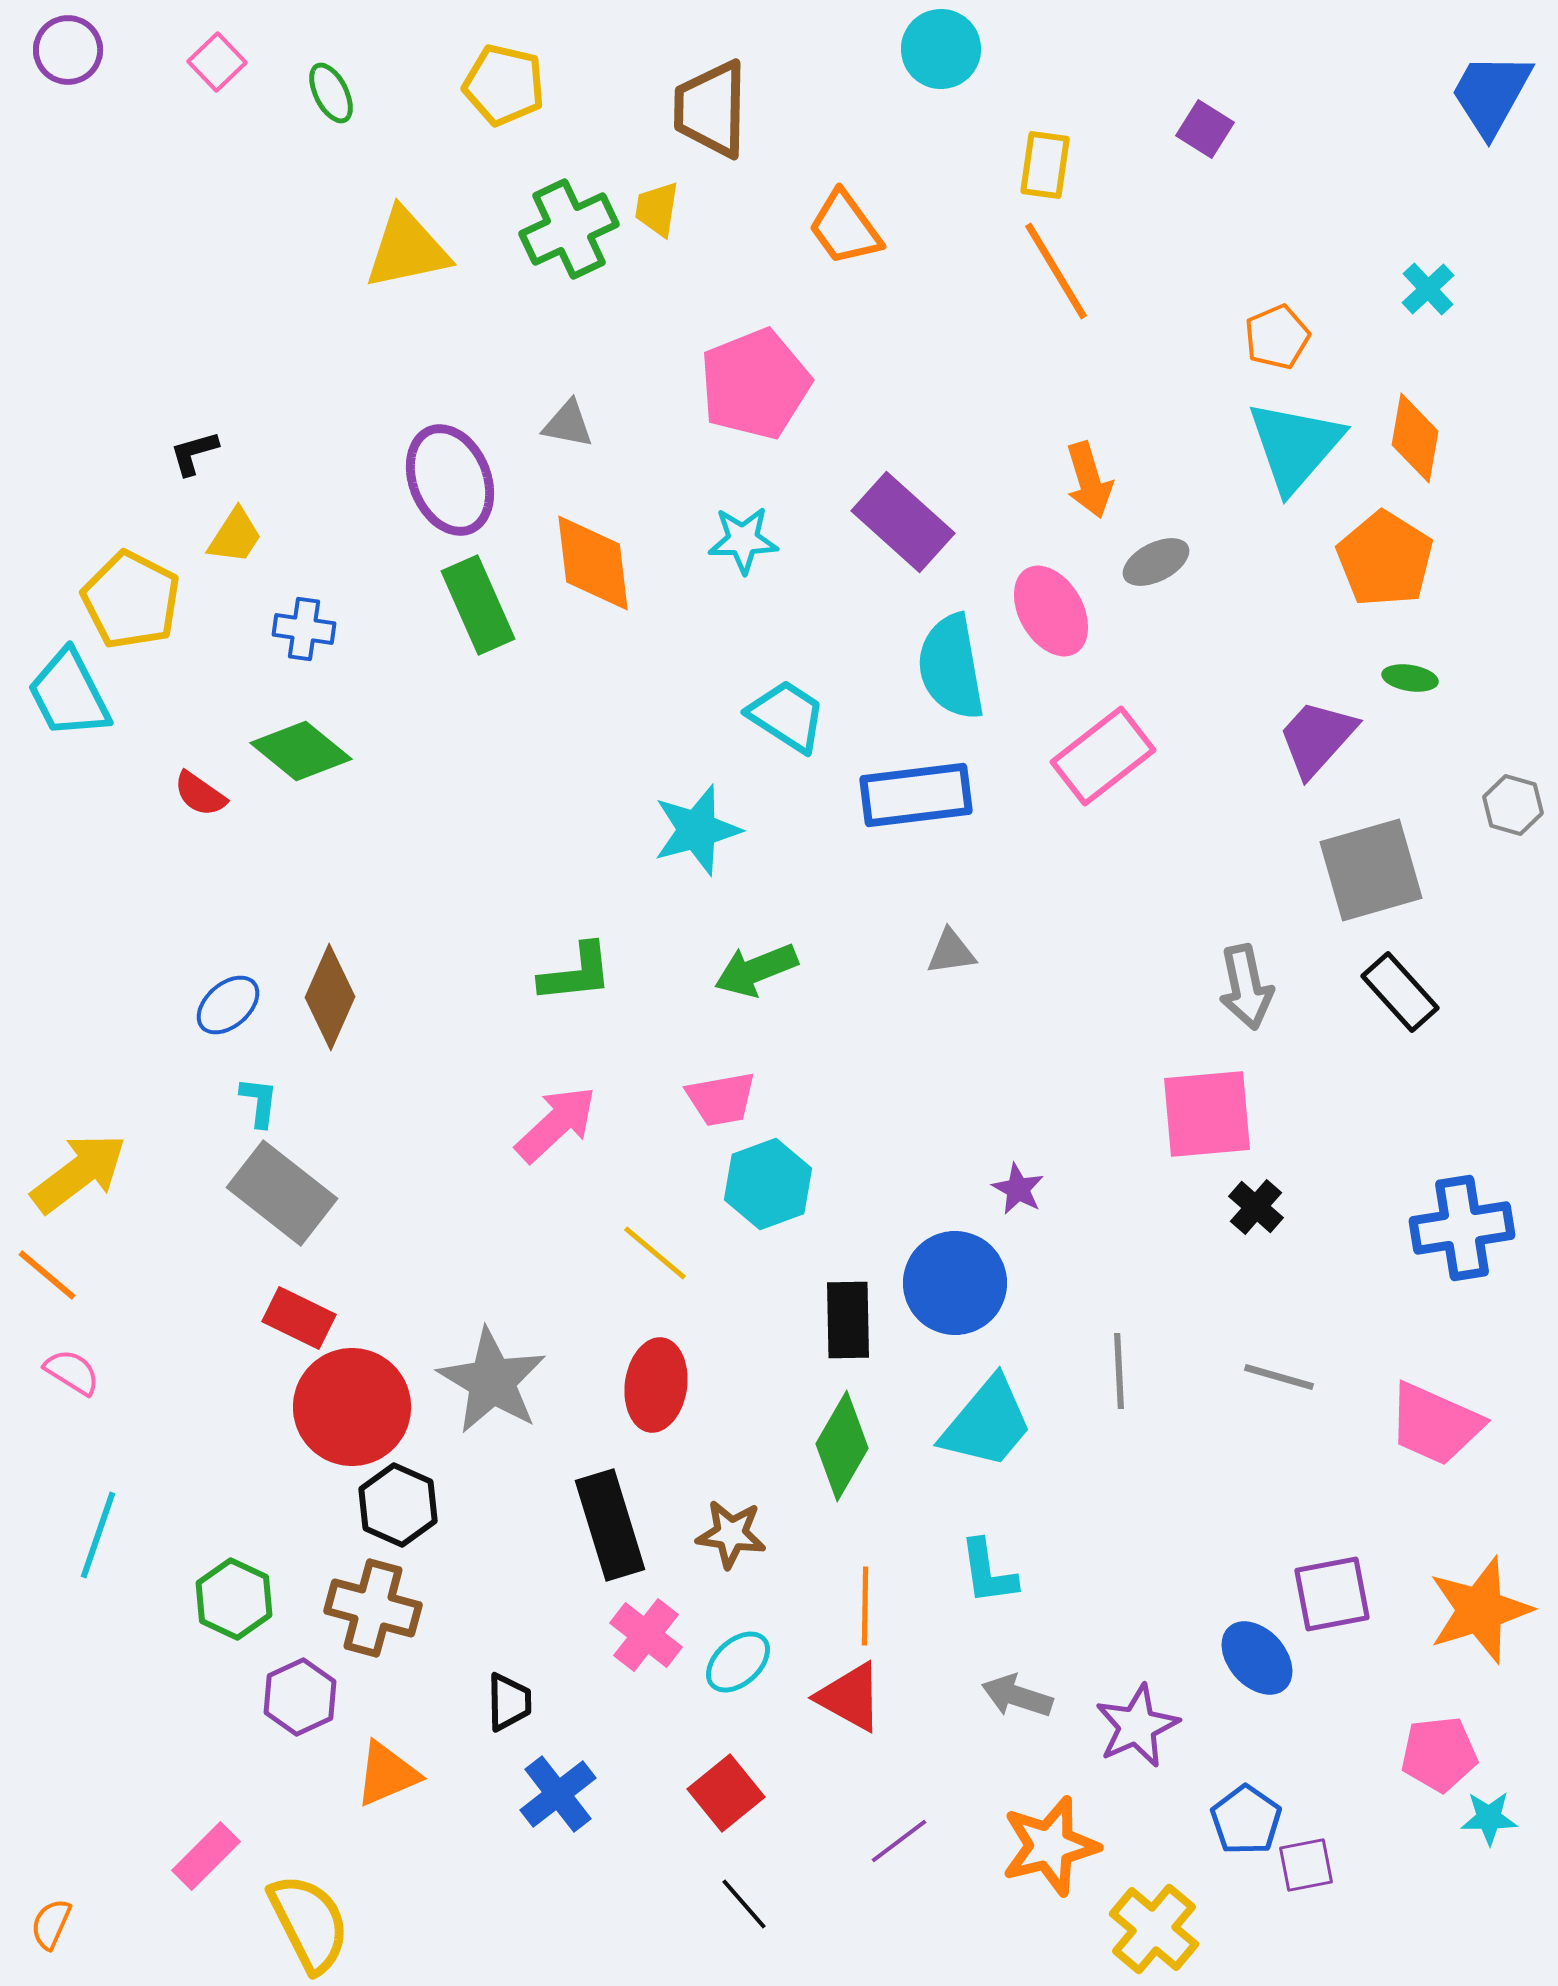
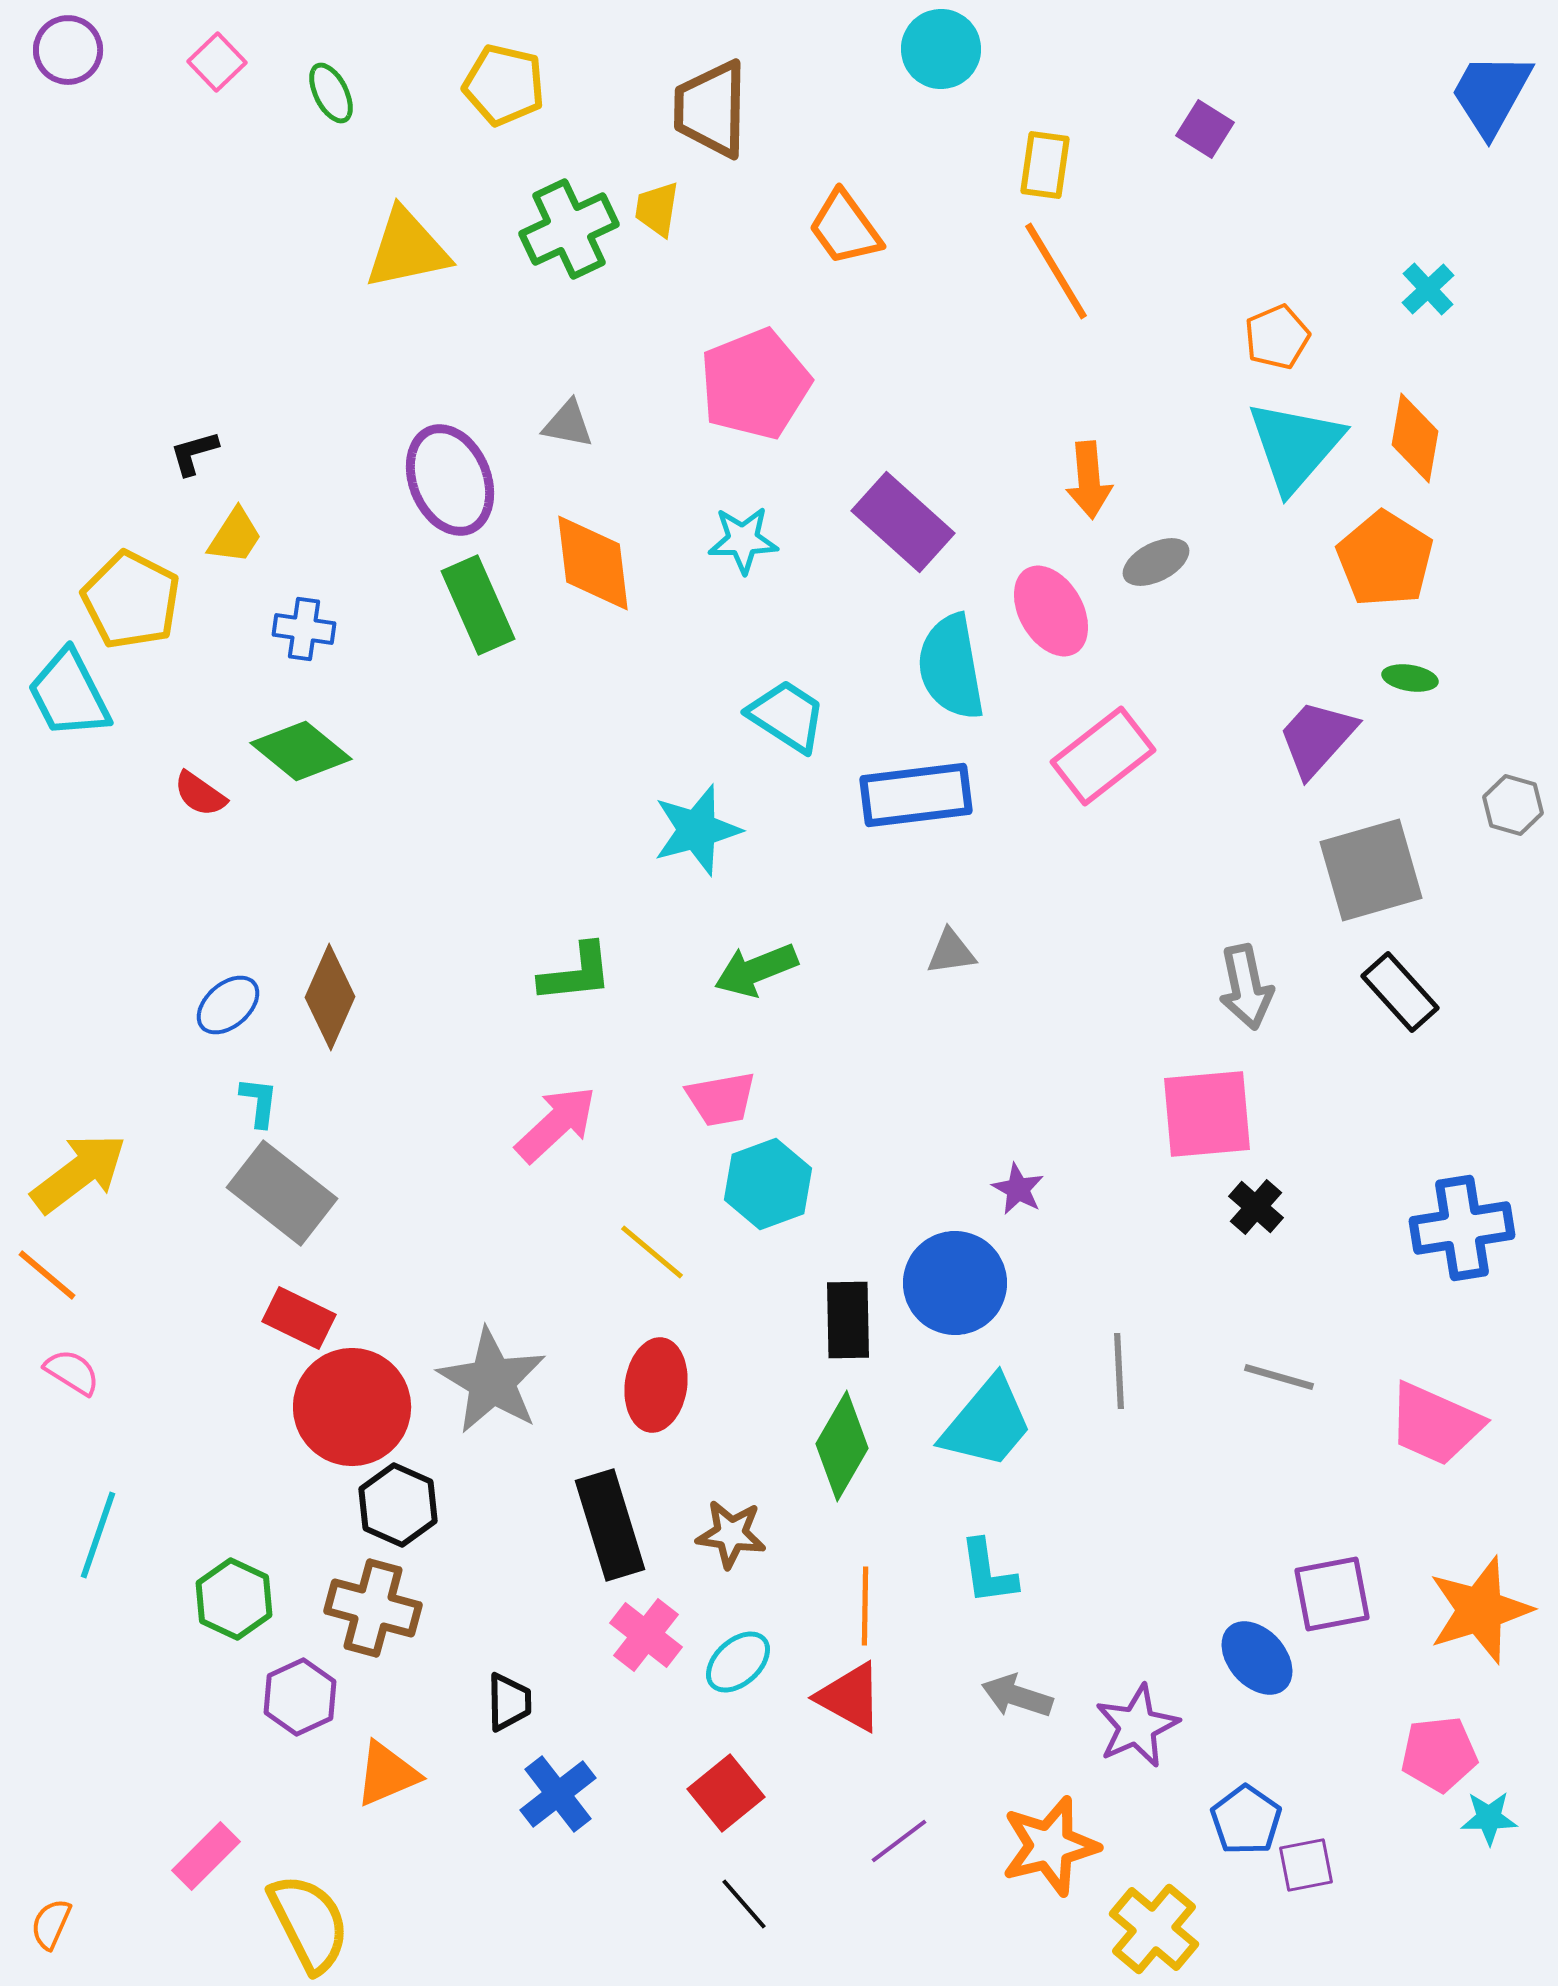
orange arrow at (1089, 480): rotated 12 degrees clockwise
yellow line at (655, 1253): moved 3 px left, 1 px up
